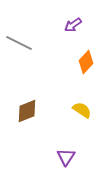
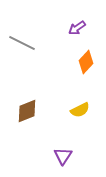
purple arrow: moved 4 px right, 3 px down
gray line: moved 3 px right
yellow semicircle: moved 2 px left; rotated 120 degrees clockwise
purple triangle: moved 3 px left, 1 px up
